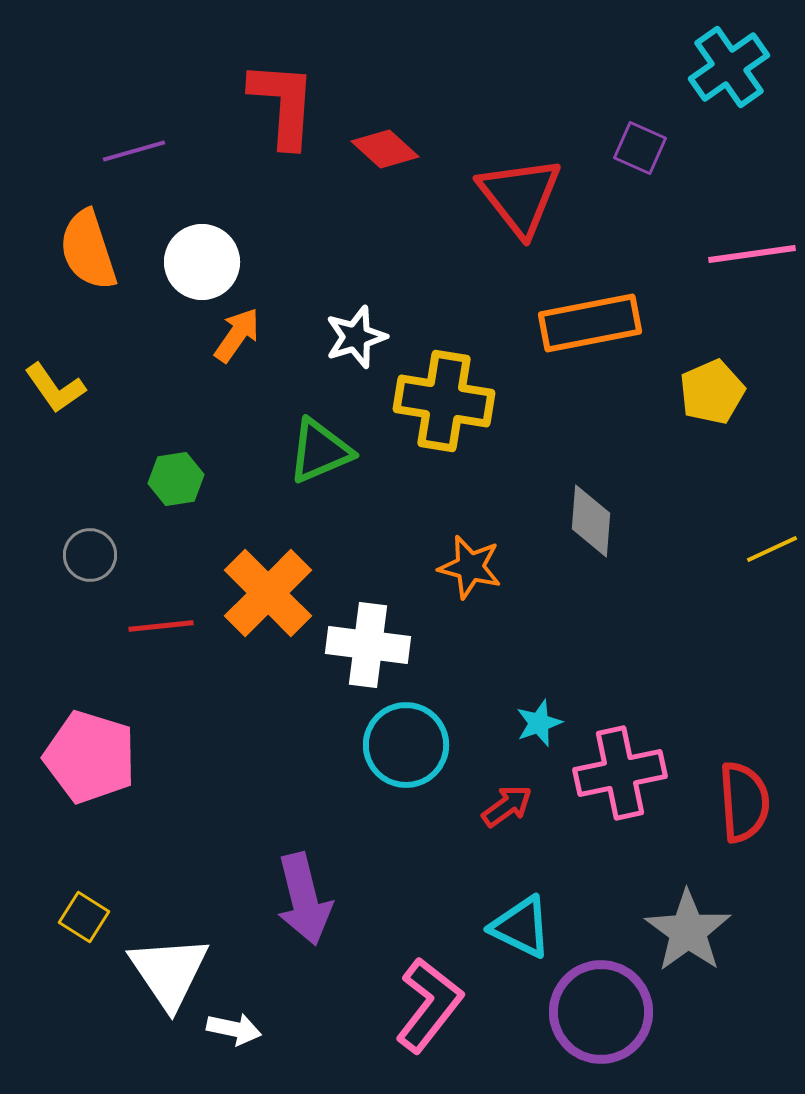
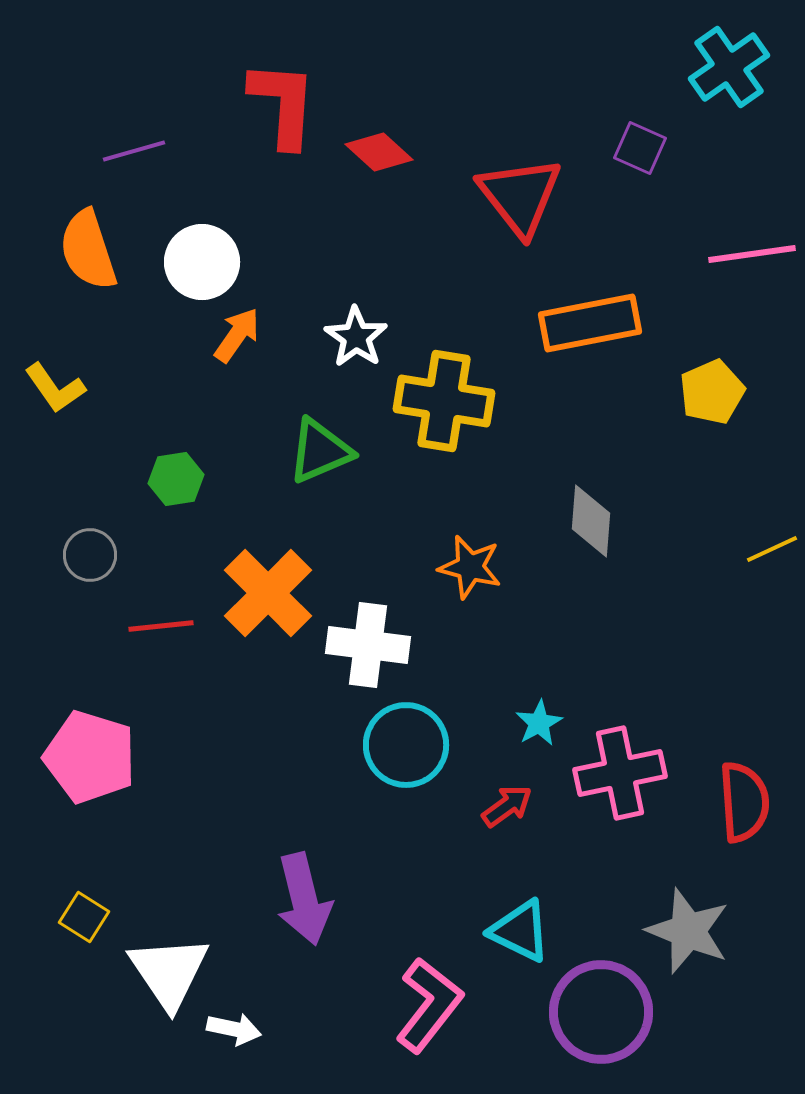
red diamond: moved 6 px left, 3 px down
white star: rotated 20 degrees counterclockwise
cyan star: rotated 9 degrees counterclockwise
cyan triangle: moved 1 px left, 4 px down
gray star: rotated 14 degrees counterclockwise
